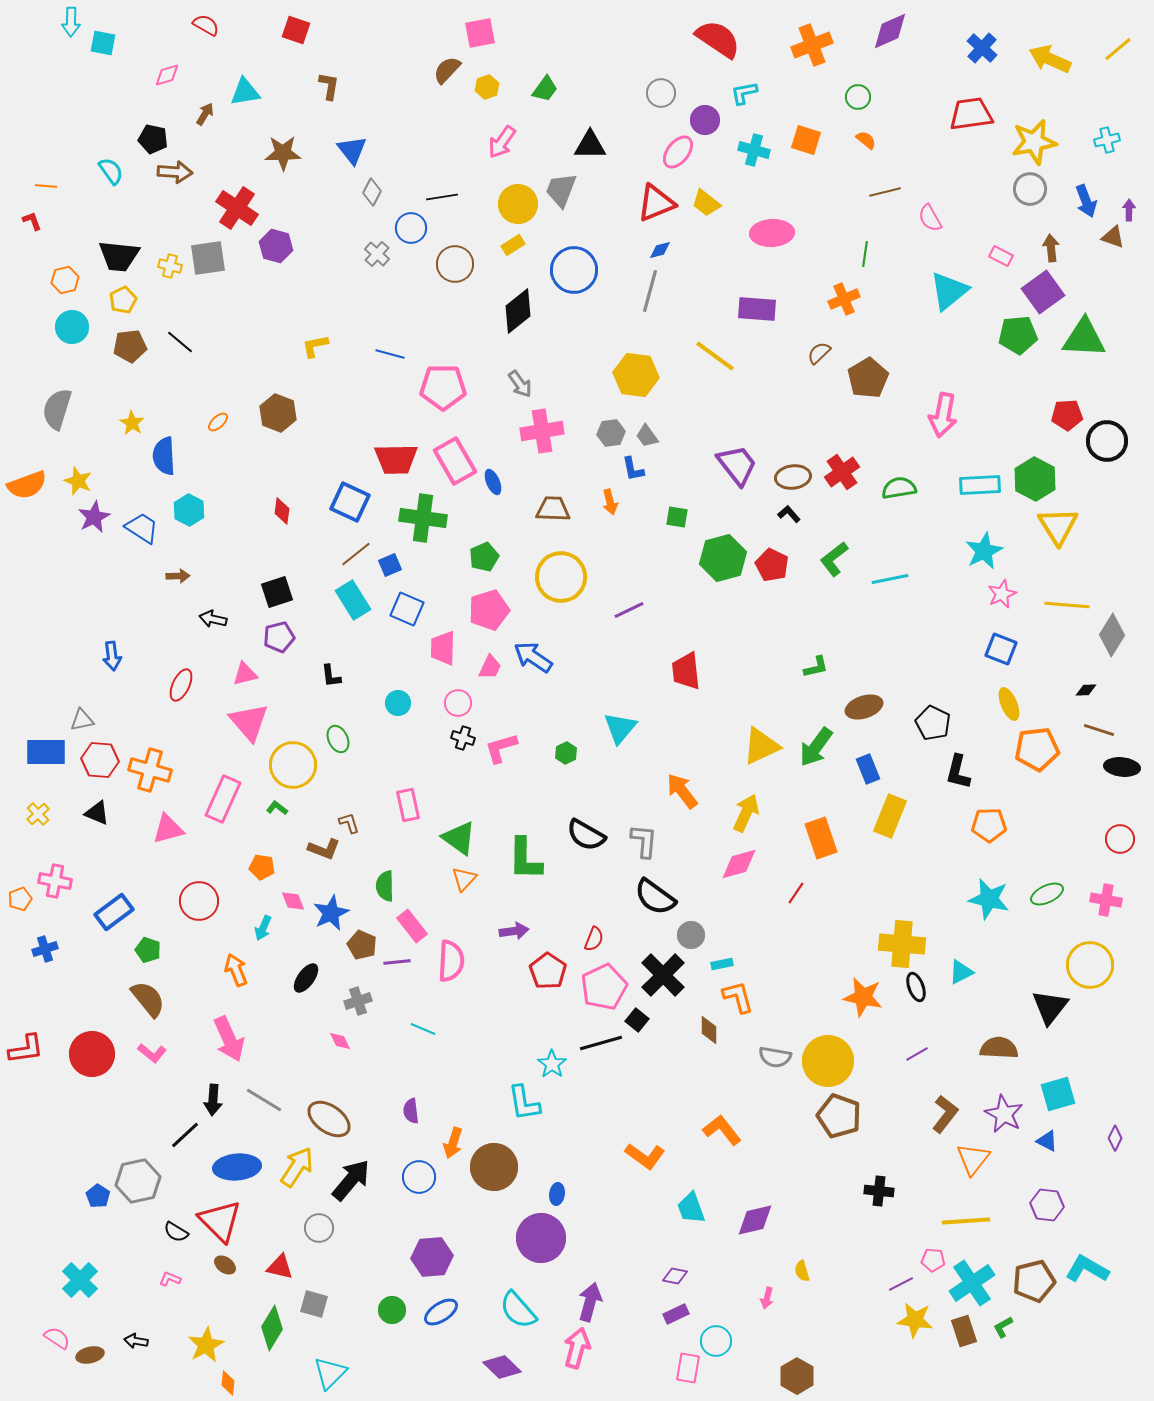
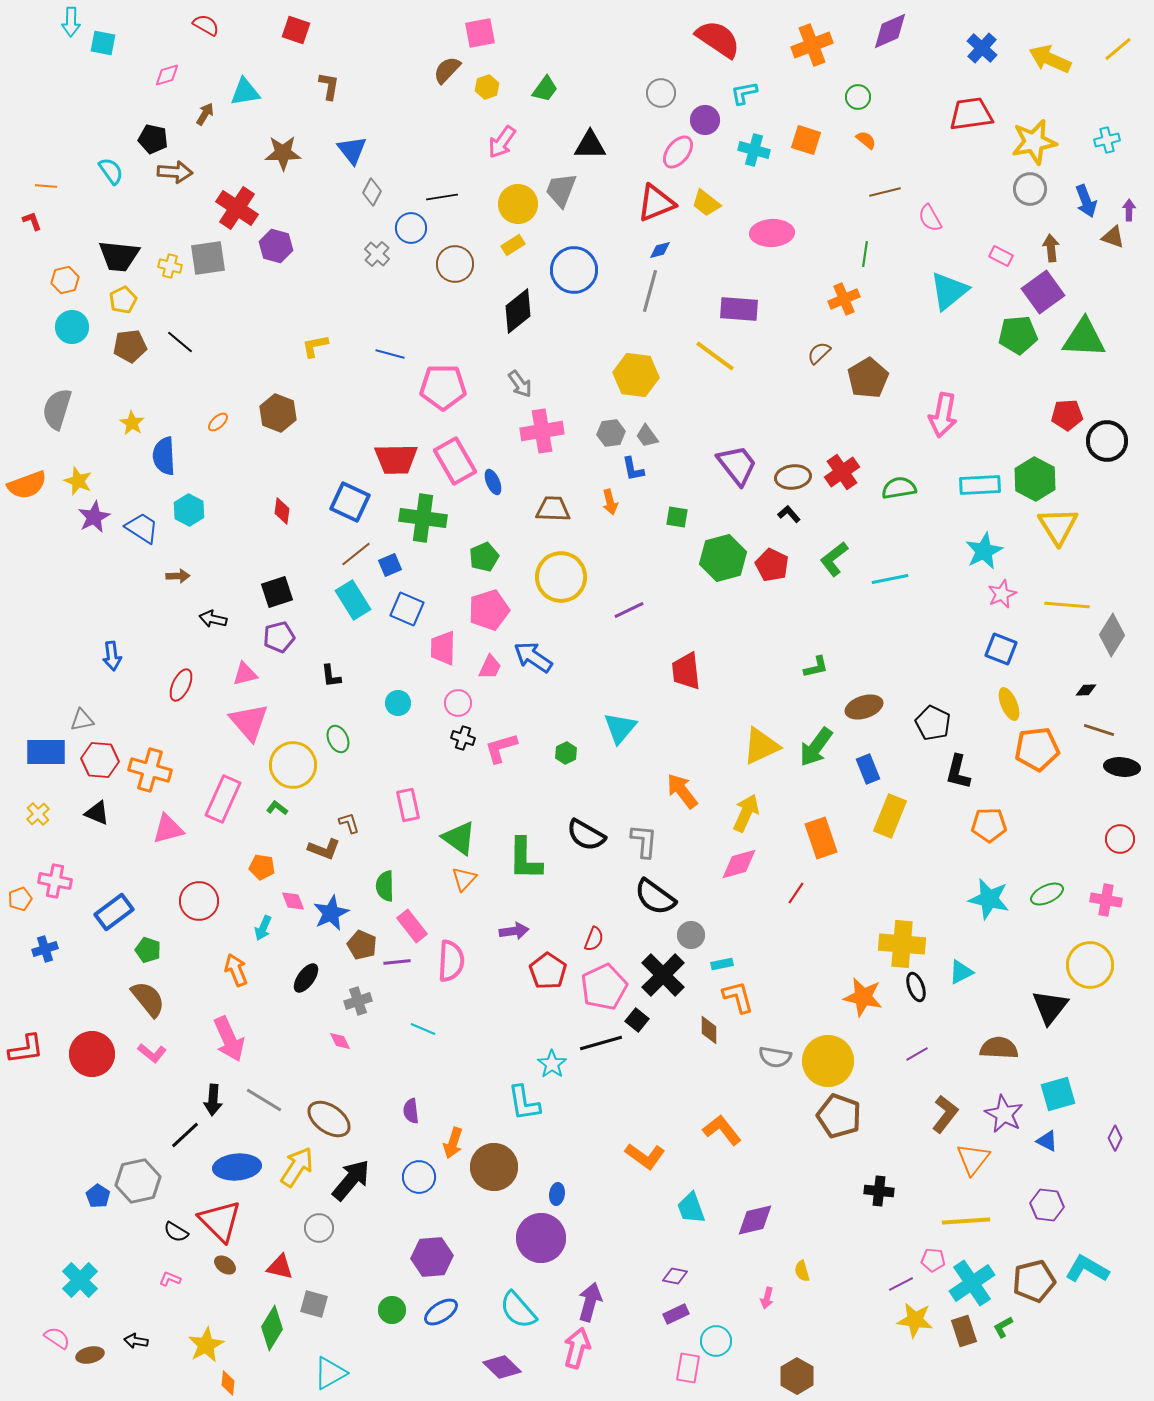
purple rectangle at (757, 309): moved 18 px left
cyan triangle at (330, 1373): rotated 15 degrees clockwise
